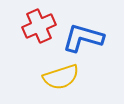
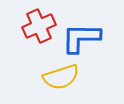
blue L-shape: moved 2 px left; rotated 15 degrees counterclockwise
